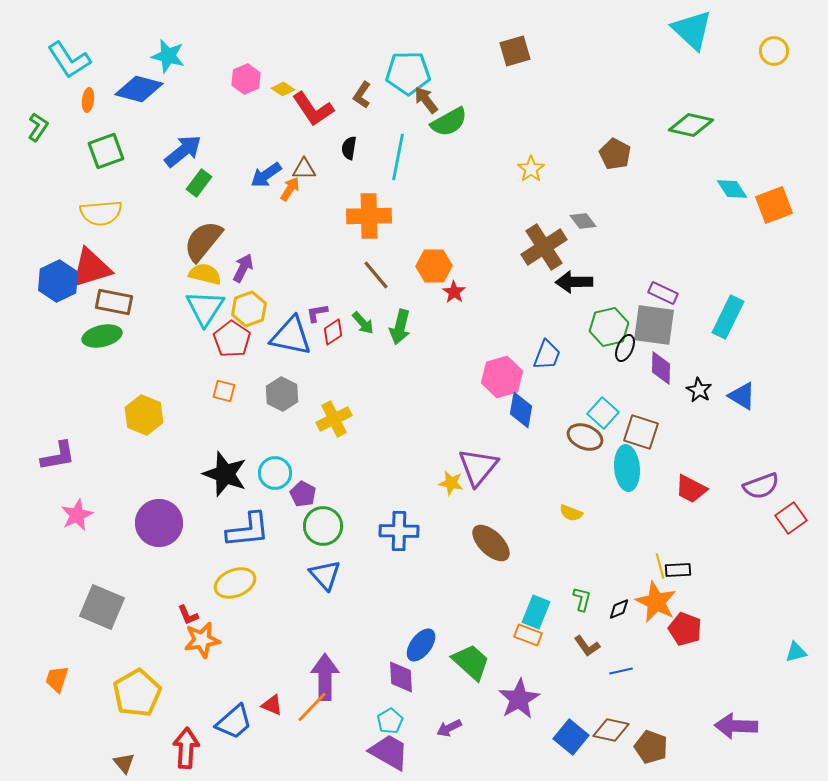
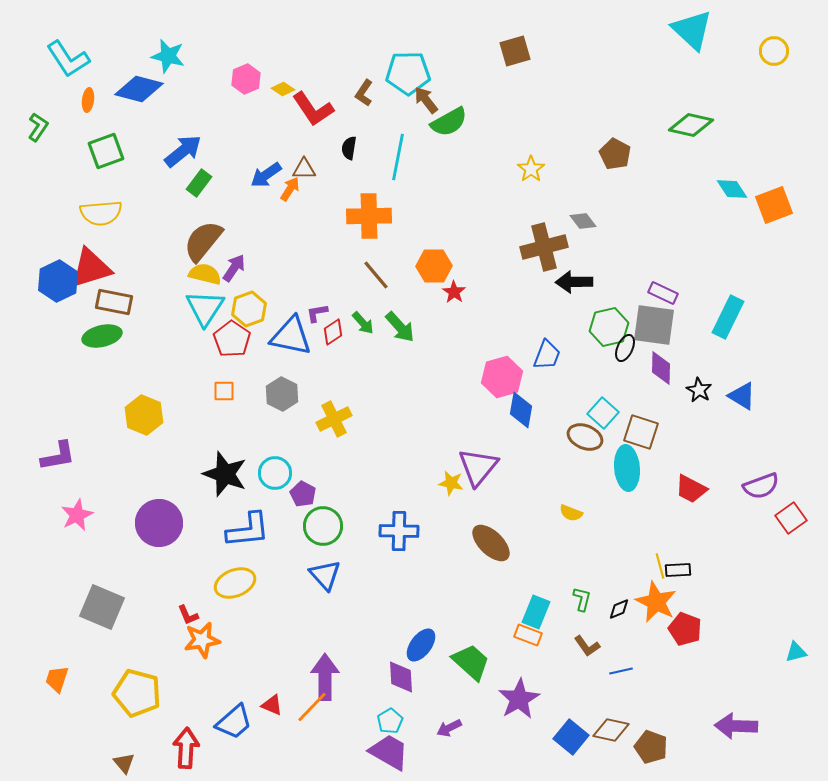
cyan L-shape at (69, 60): moved 1 px left, 1 px up
brown L-shape at (362, 95): moved 2 px right, 2 px up
brown cross at (544, 247): rotated 18 degrees clockwise
purple arrow at (243, 268): moved 9 px left; rotated 8 degrees clockwise
green arrow at (400, 327): rotated 56 degrees counterclockwise
orange square at (224, 391): rotated 15 degrees counterclockwise
yellow pentagon at (137, 693): rotated 27 degrees counterclockwise
